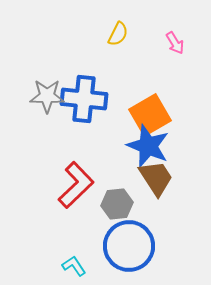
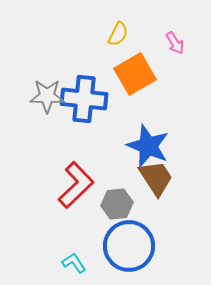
orange square: moved 15 px left, 41 px up
cyan L-shape: moved 3 px up
